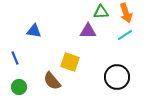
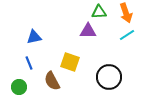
green triangle: moved 2 px left
blue triangle: moved 6 px down; rotated 21 degrees counterclockwise
cyan line: moved 2 px right
blue line: moved 14 px right, 5 px down
black circle: moved 8 px left
brown semicircle: rotated 12 degrees clockwise
